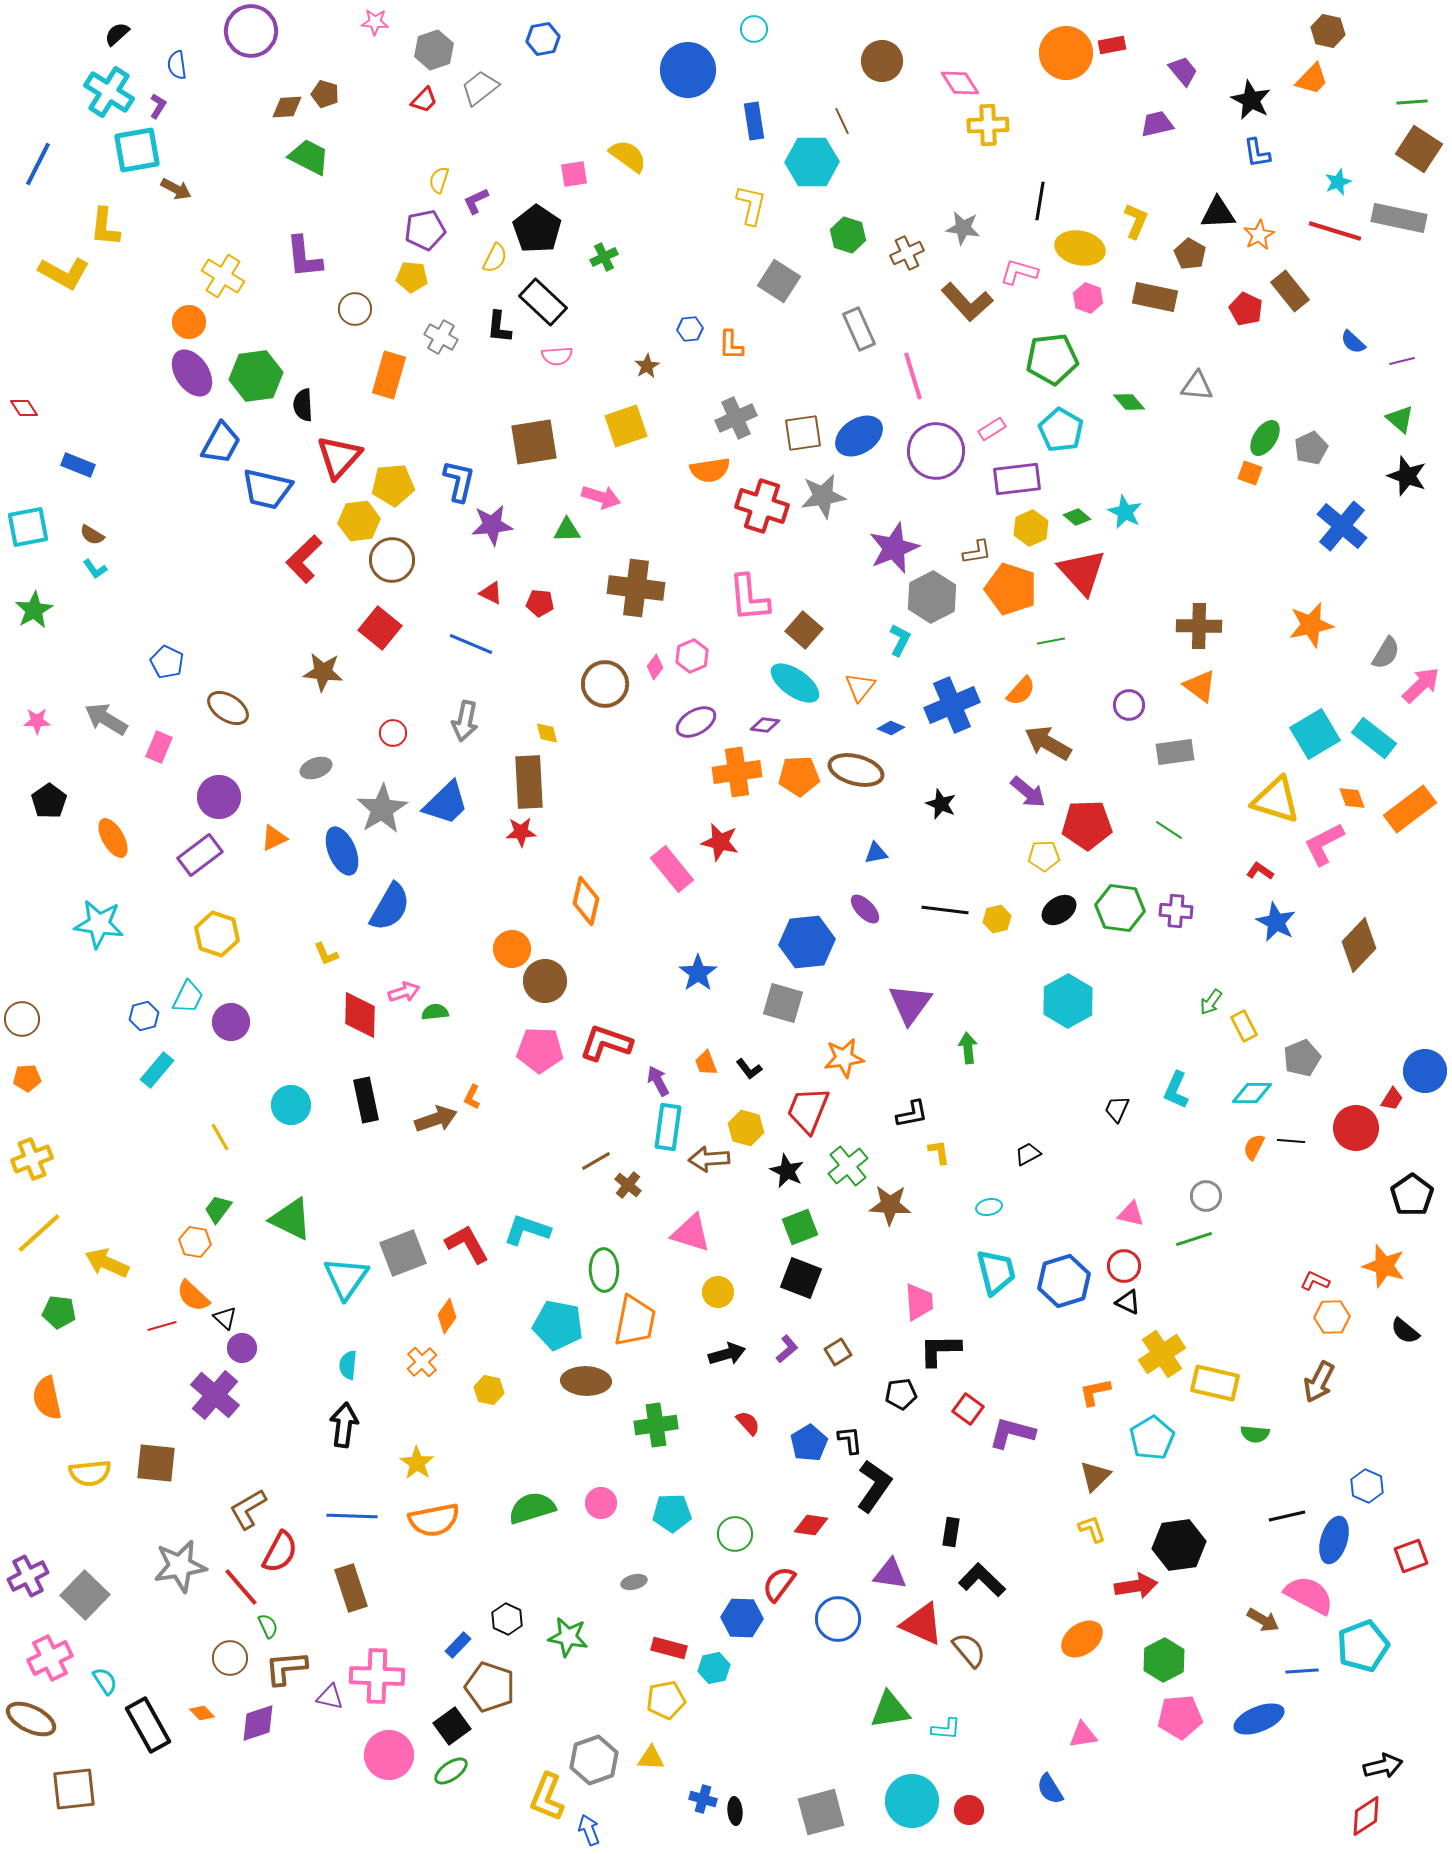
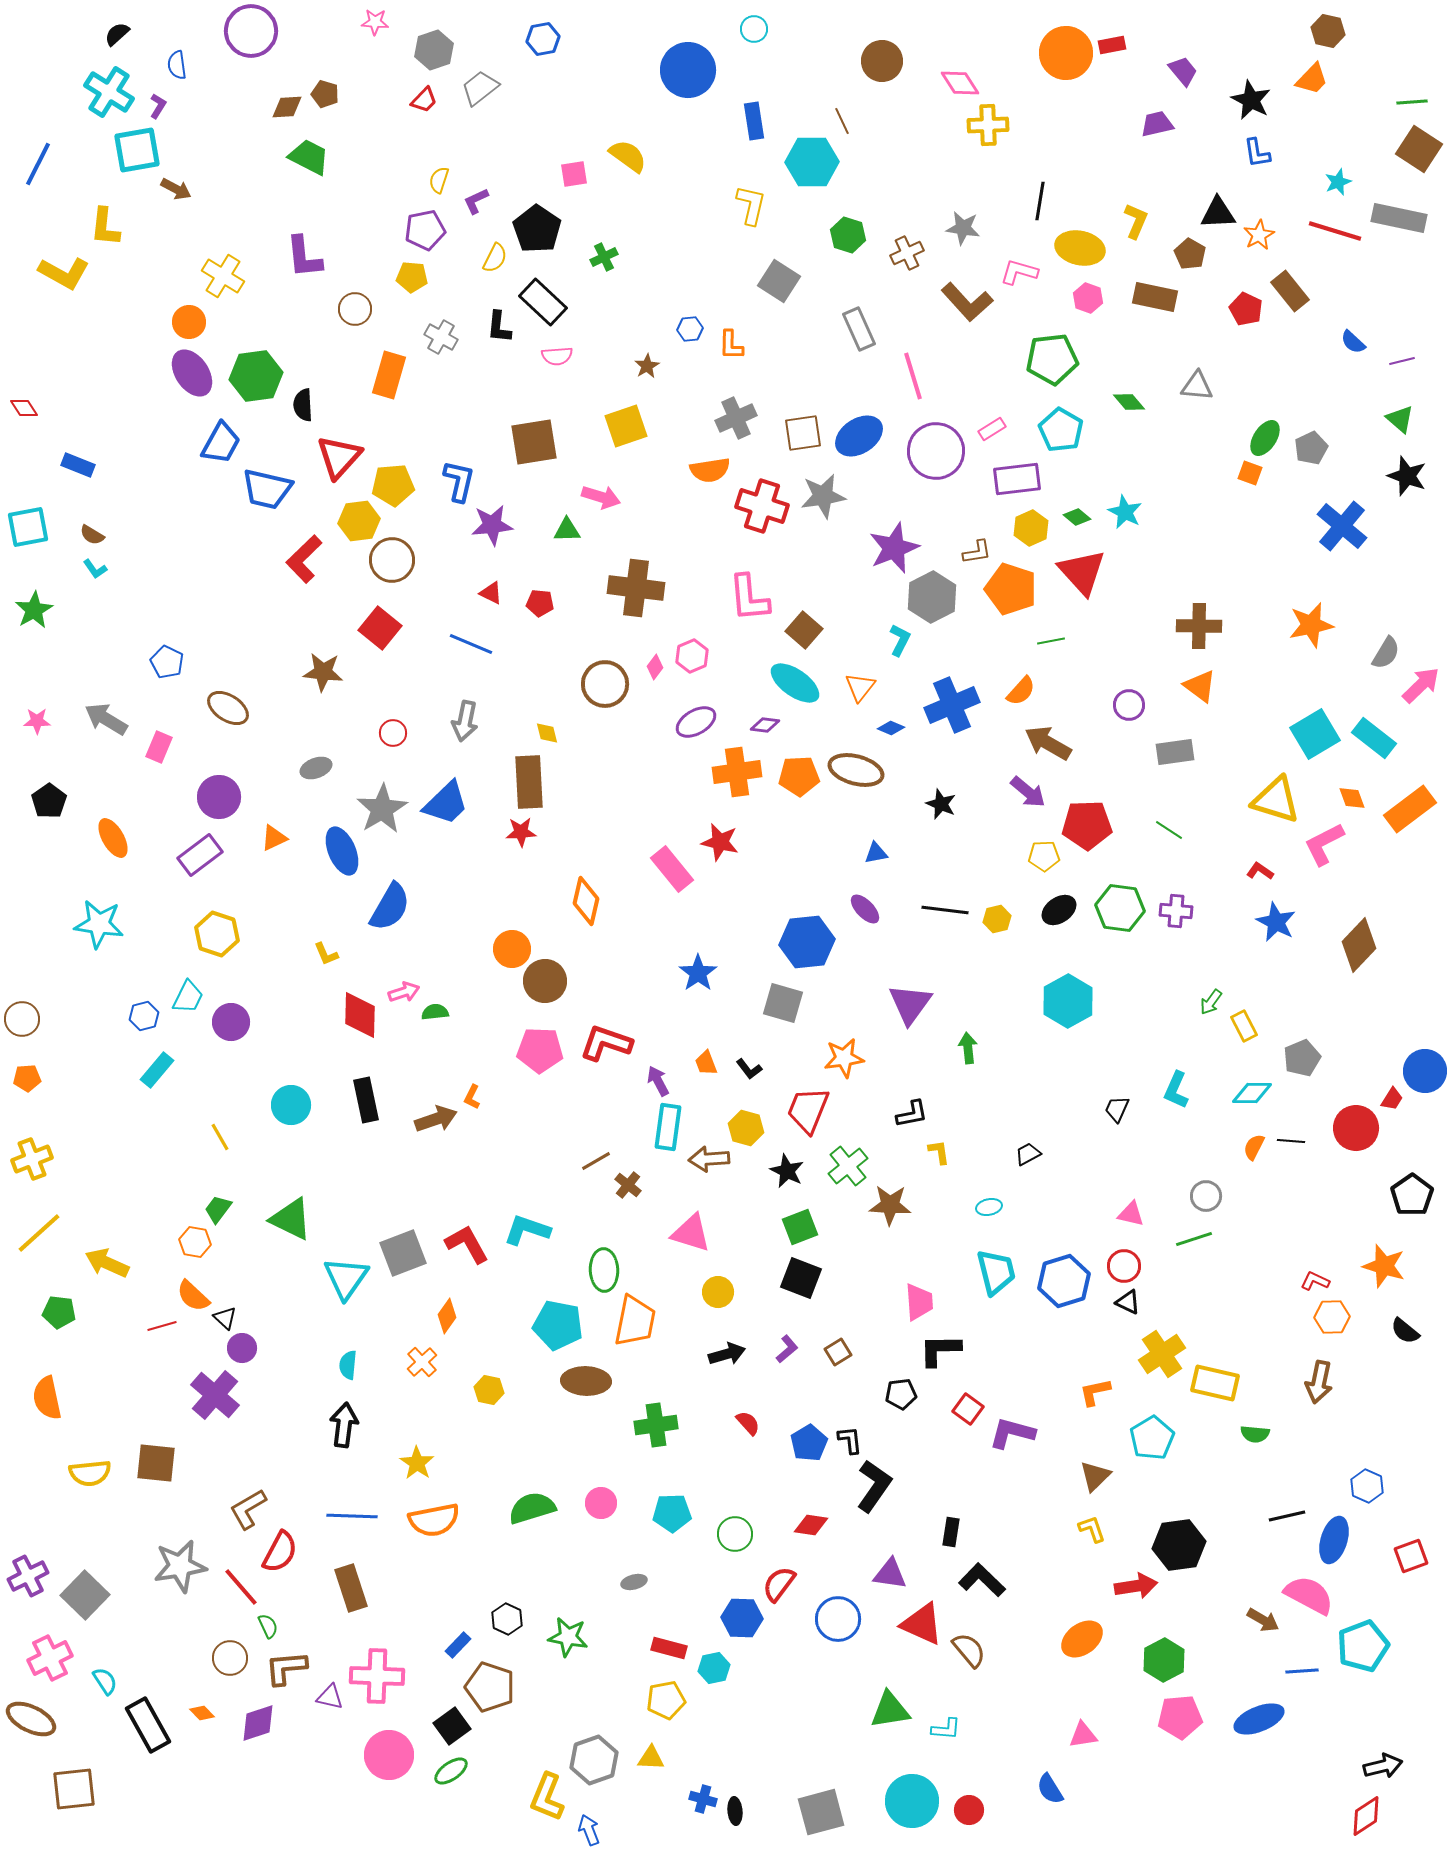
brown arrow at (1319, 1382): rotated 15 degrees counterclockwise
